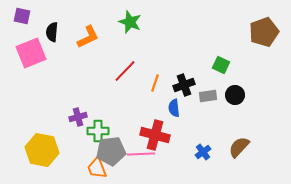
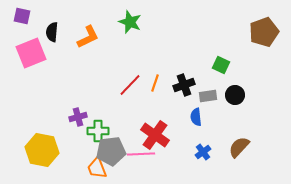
red line: moved 5 px right, 14 px down
blue semicircle: moved 22 px right, 9 px down
red cross: rotated 20 degrees clockwise
